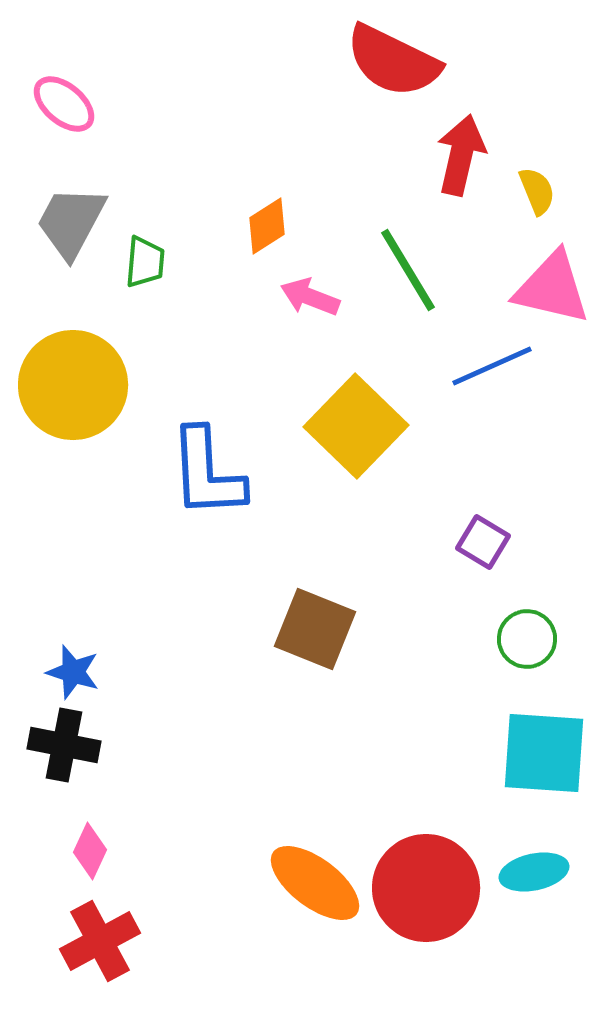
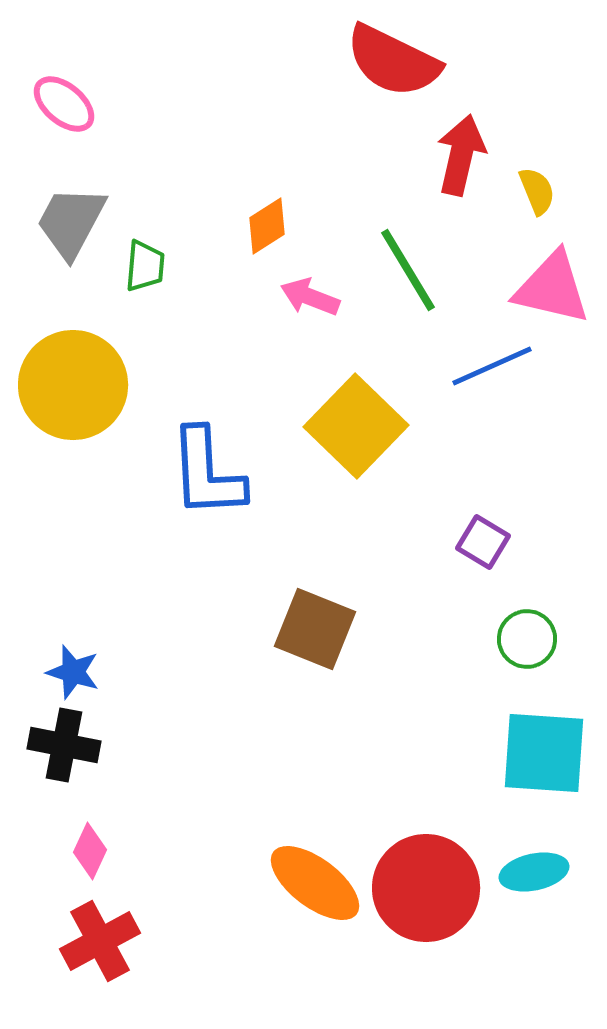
green trapezoid: moved 4 px down
